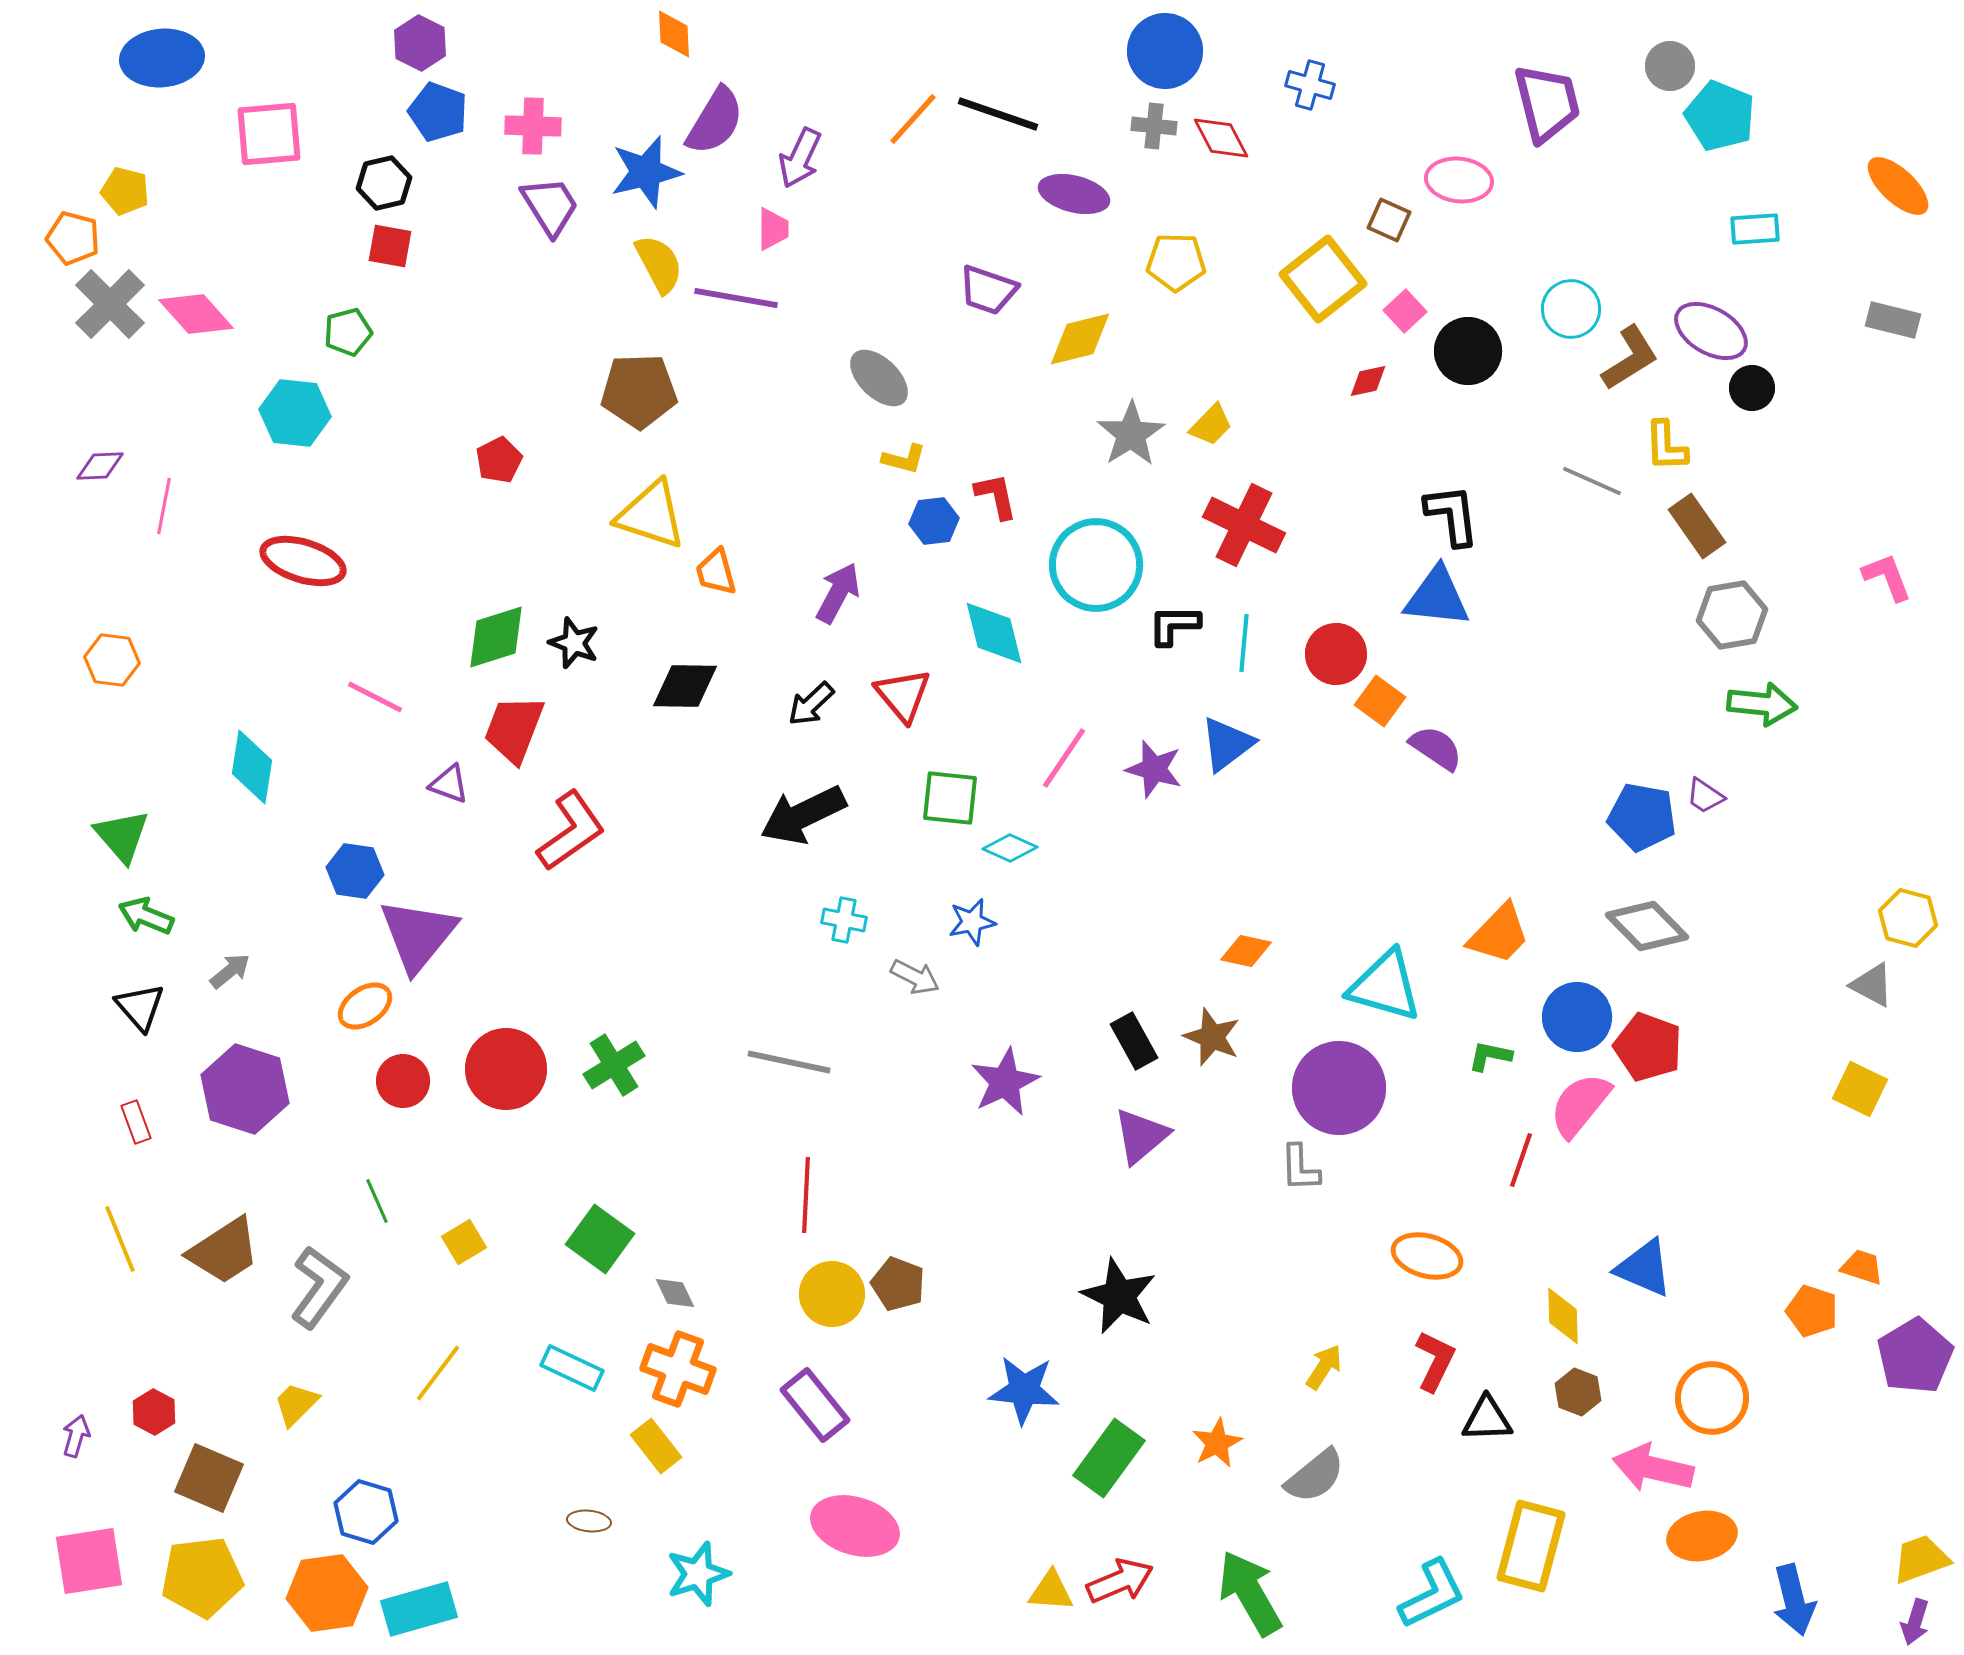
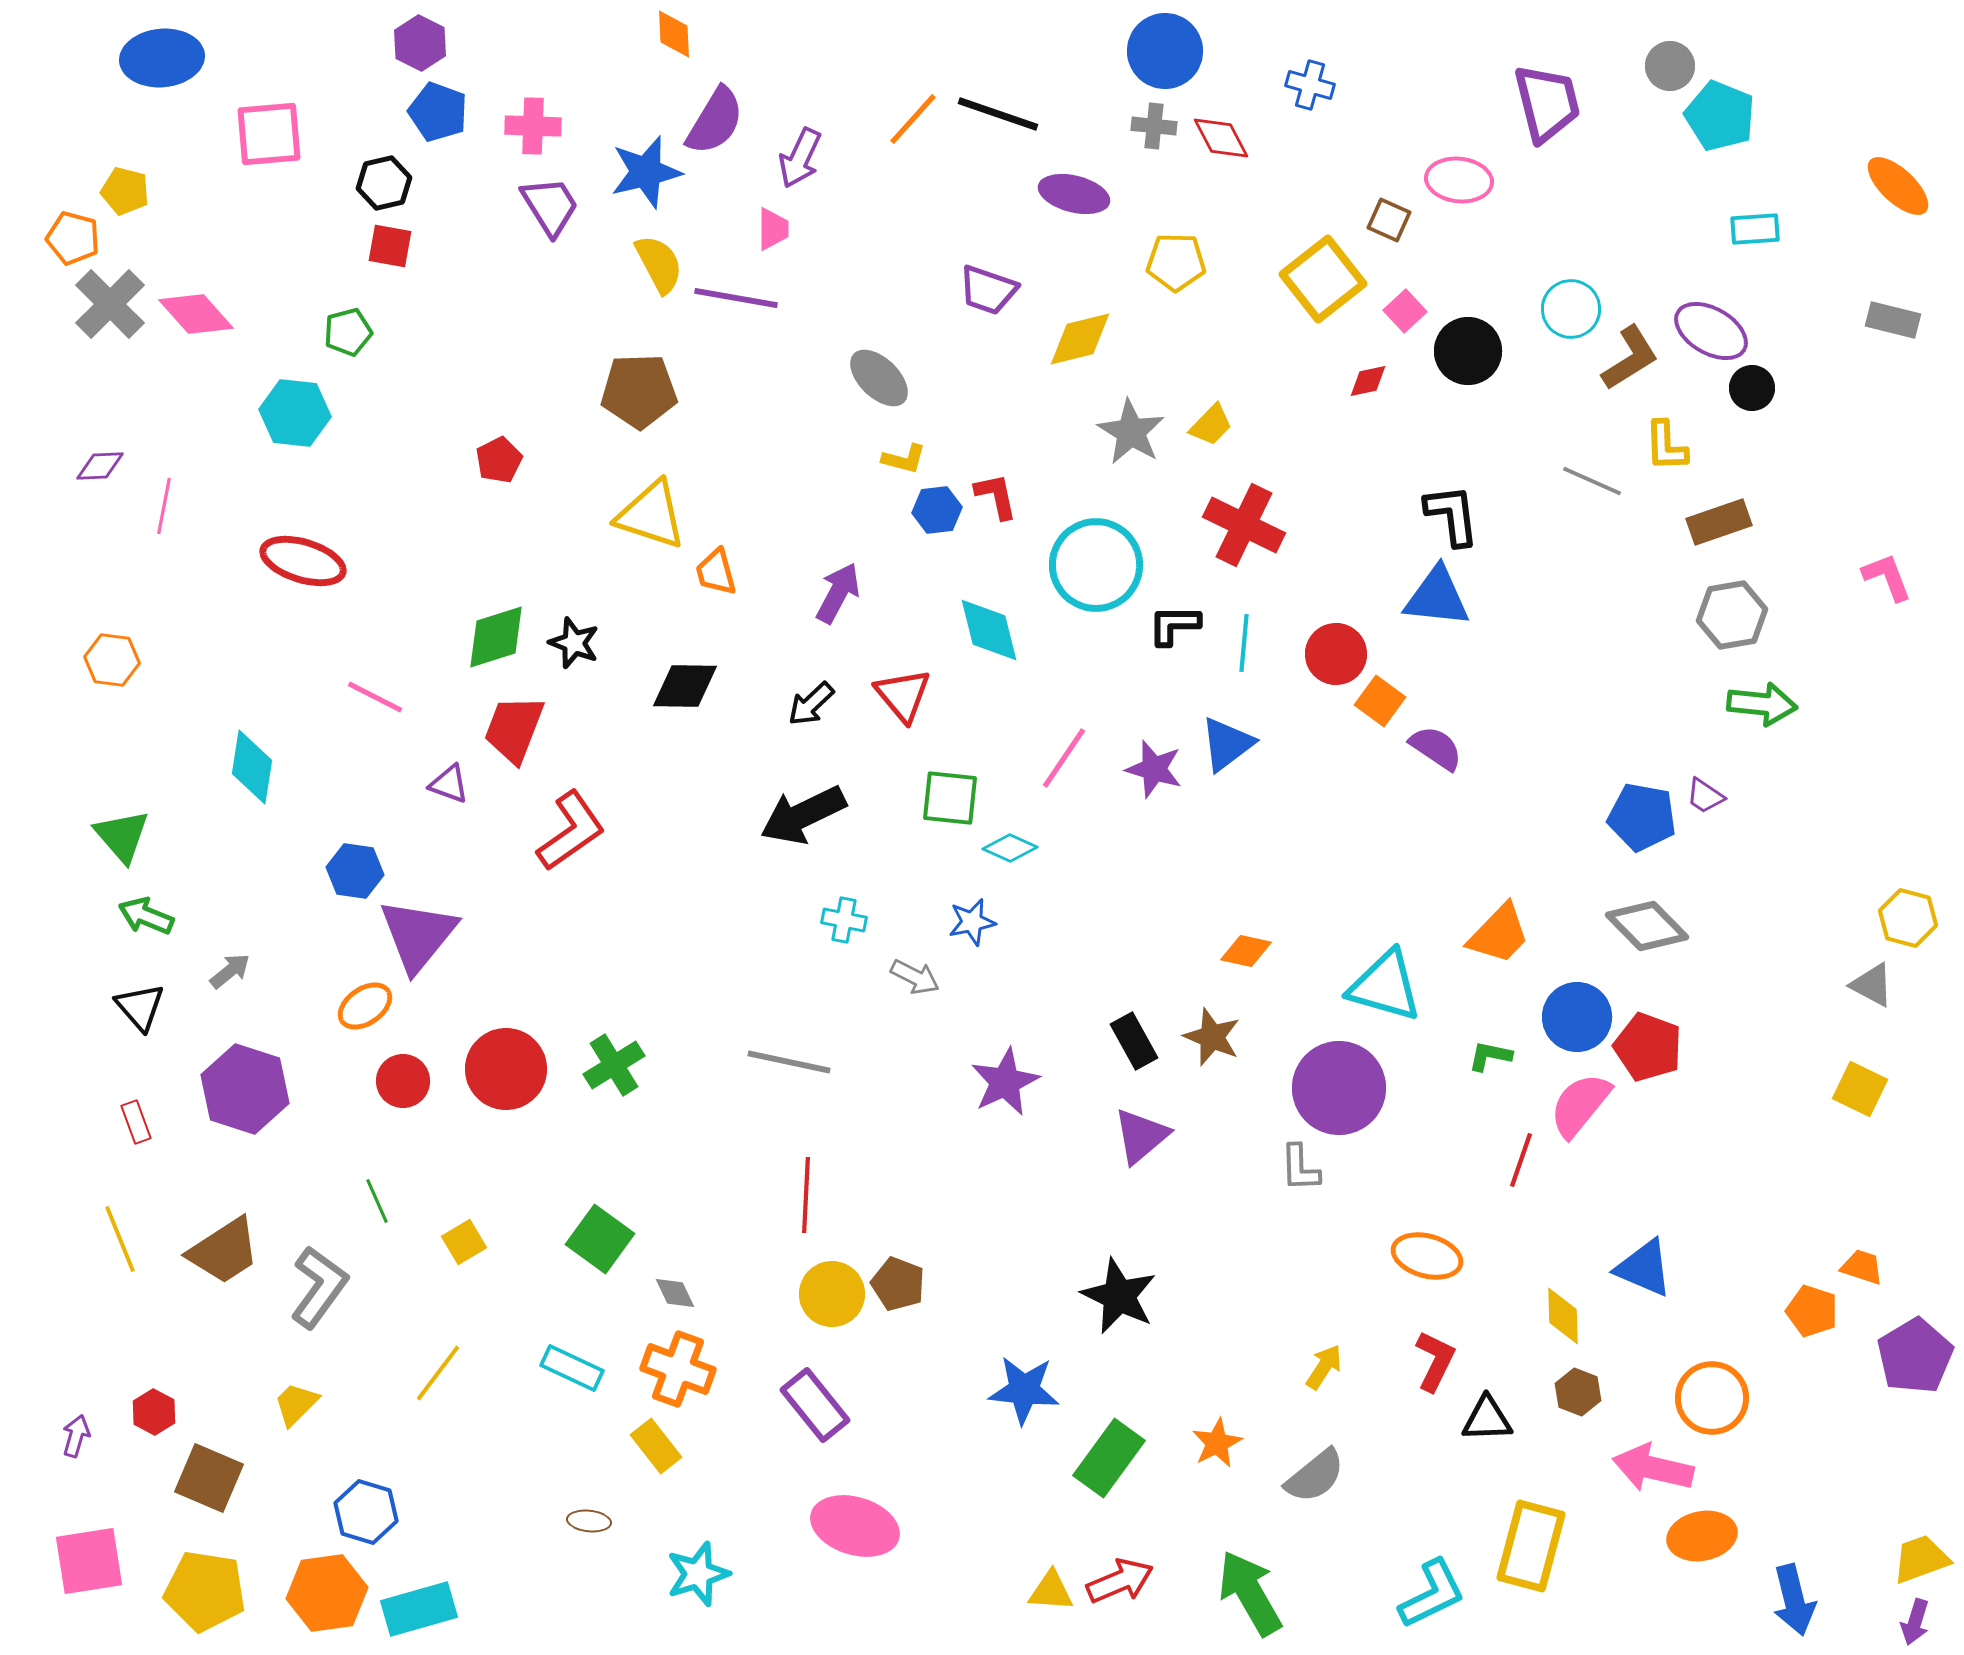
gray star at (1131, 434): moved 2 px up; rotated 8 degrees counterclockwise
blue hexagon at (934, 521): moved 3 px right, 11 px up
brown rectangle at (1697, 526): moved 22 px right, 4 px up; rotated 74 degrees counterclockwise
cyan diamond at (994, 633): moved 5 px left, 3 px up
yellow pentagon at (202, 1577): moved 3 px right, 14 px down; rotated 16 degrees clockwise
